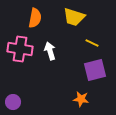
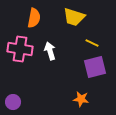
orange semicircle: moved 1 px left
purple square: moved 3 px up
